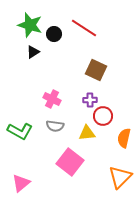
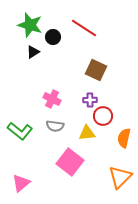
black circle: moved 1 px left, 3 px down
green L-shape: rotated 10 degrees clockwise
